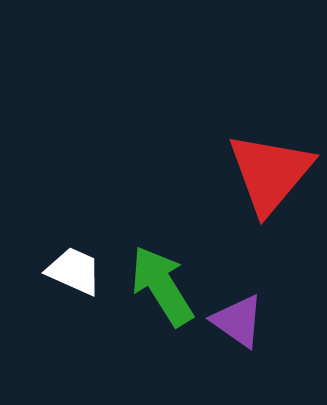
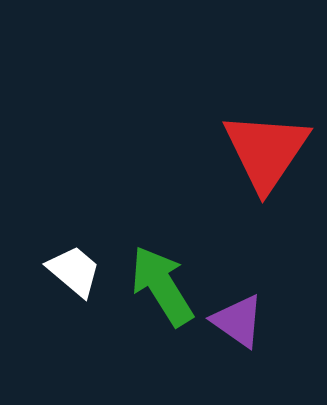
red triangle: moved 4 px left, 22 px up; rotated 6 degrees counterclockwise
white trapezoid: rotated 16 degrees clockwise
